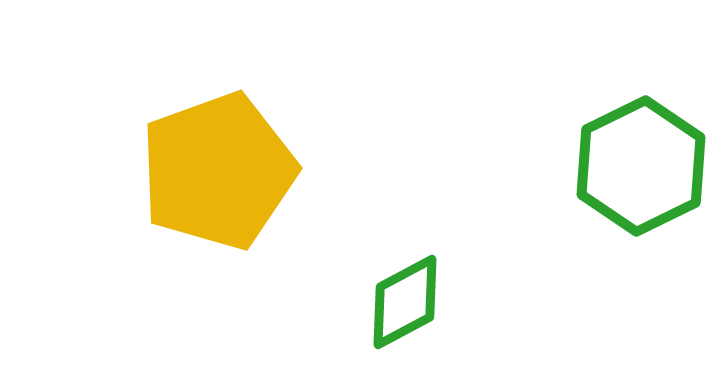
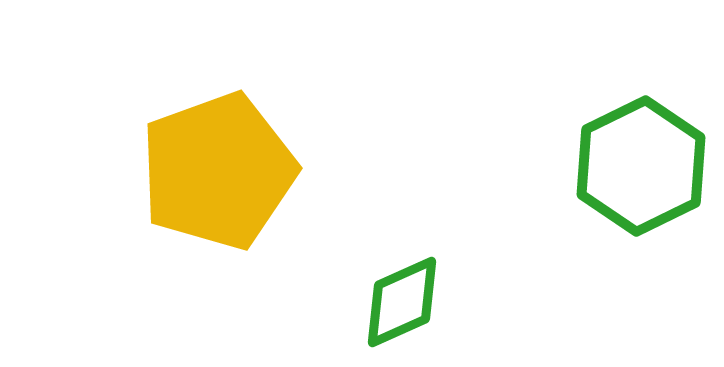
green diamond: moved 3 px left; rotated 4 degrees clockwise
